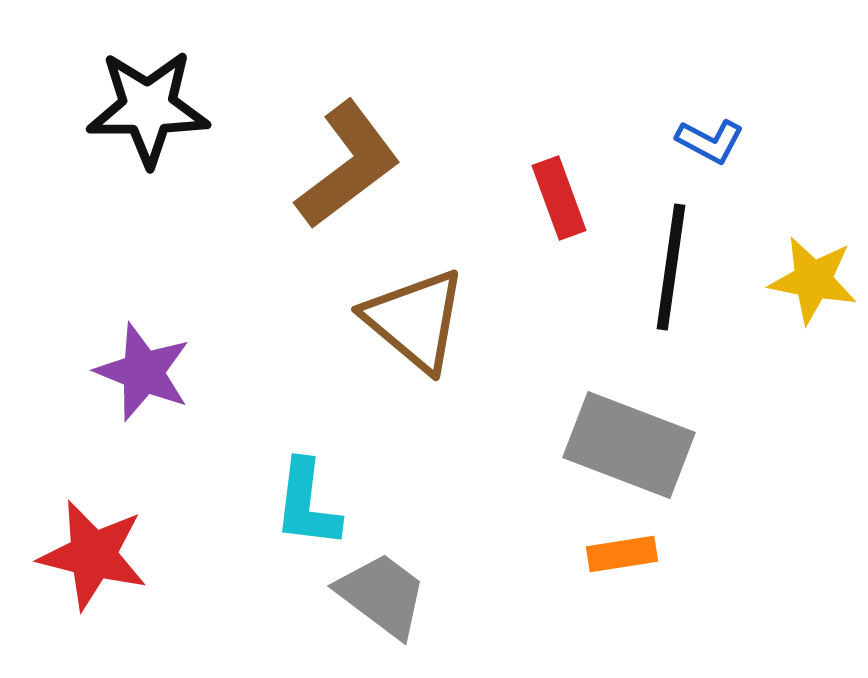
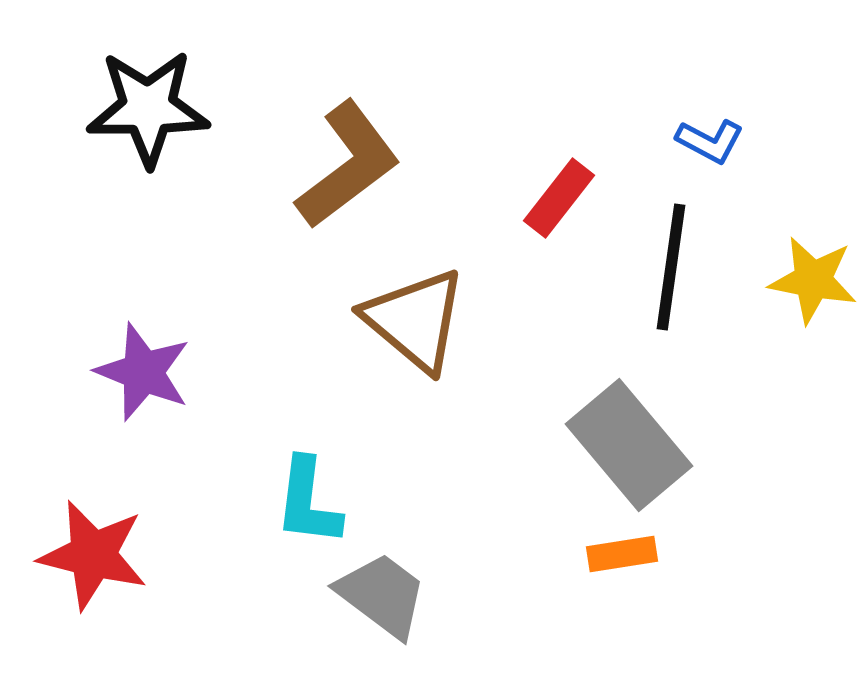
red rectangle: rotated 58 degrees clockwise
gray rectangle: rotated 29 degrees clockwise
cyan L-shape: moved 1 px right, 2 px up
